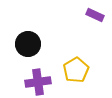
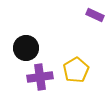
black circle: moved 2 px left, 4 px down
purple cross: moved 2 px right, 5 px up
